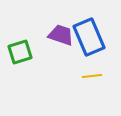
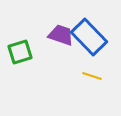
blue rectangle: rotated 21 degrees counterclockwise
yellow line: rotated 24 degrees clockwise
